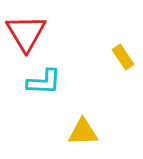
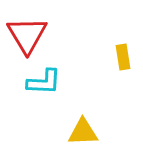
red triangle: moved 1 px right, 2 px down
yellow rectangle: rotated 25 degrees clockwise
